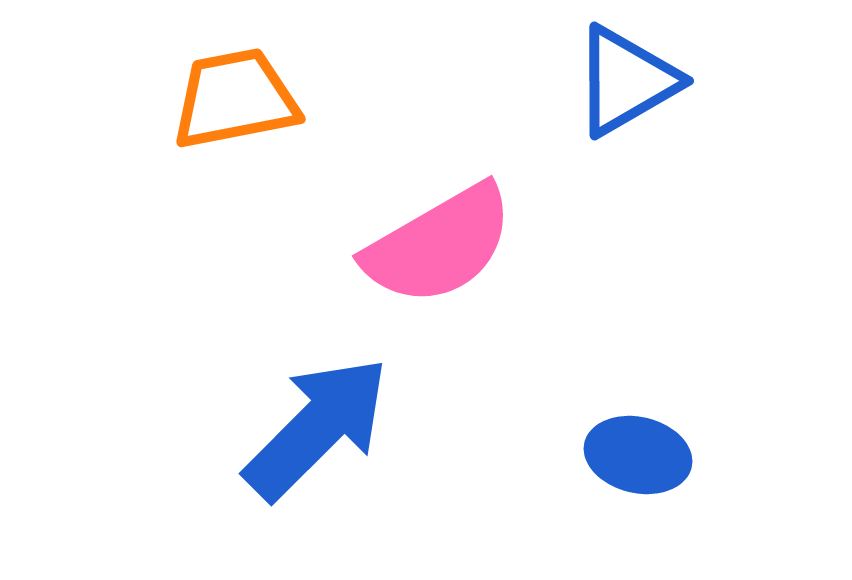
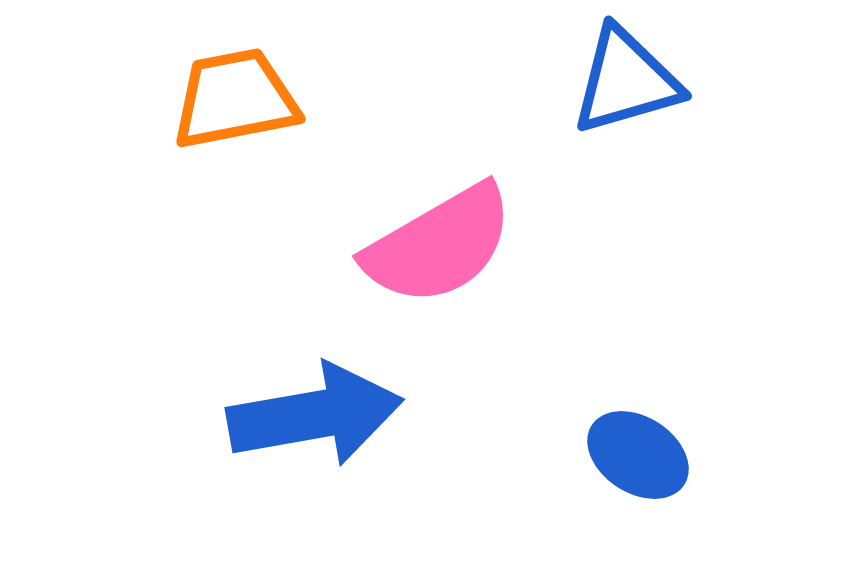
blue triangle: rotated 14 degrees clockwise
blue arrow: moved 2 px left, 13 px up; rotated 35 degrees clockwise
blue ellipse: rotated 20 degrees clockwise
